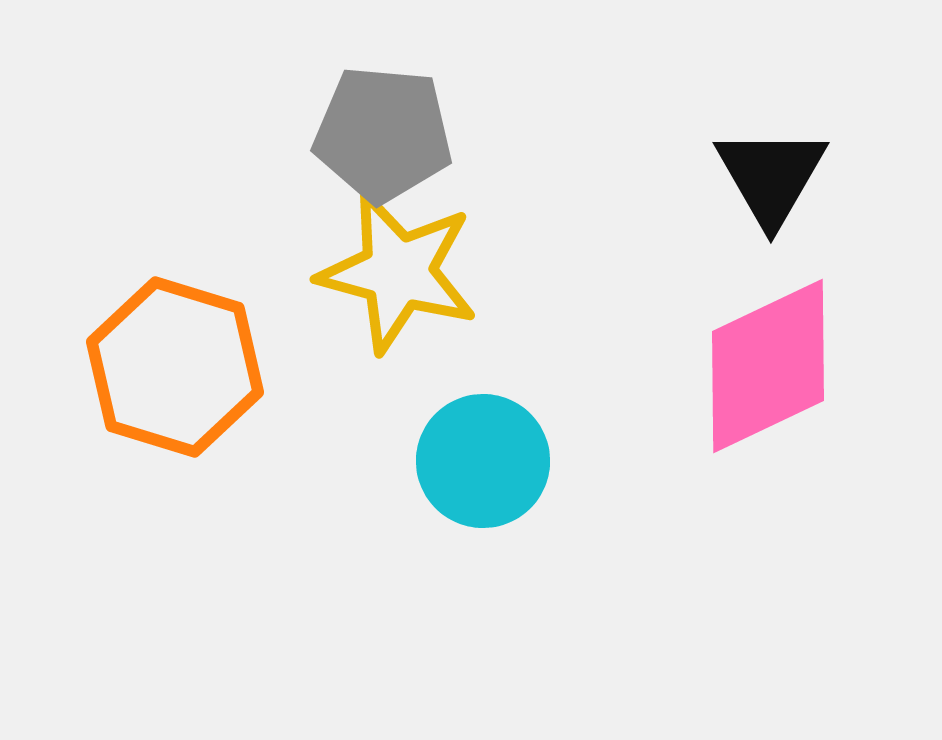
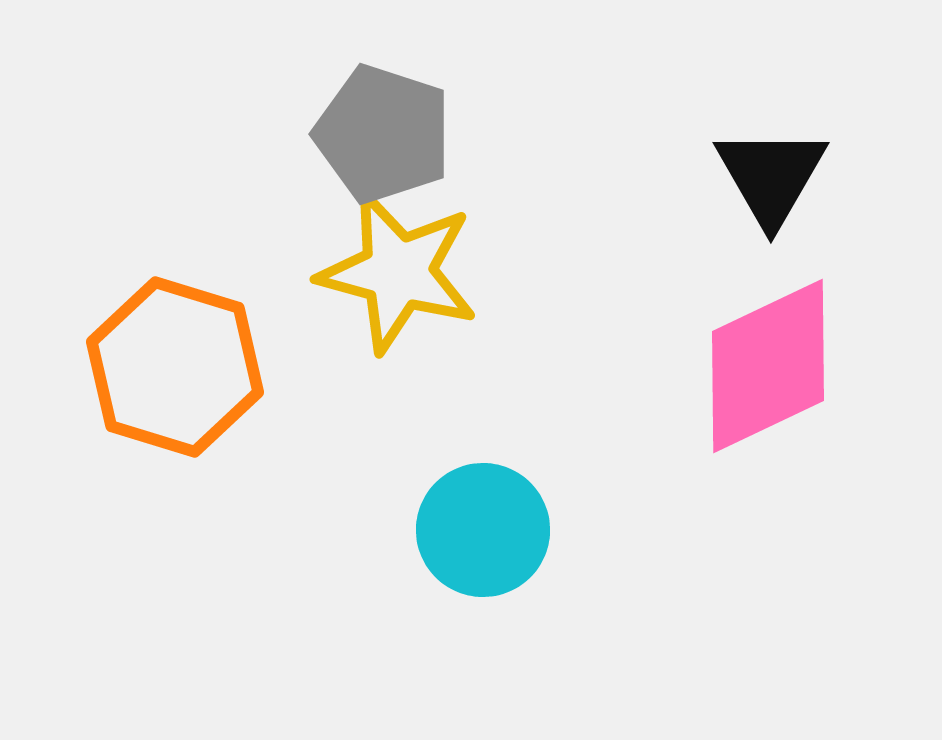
gray pentagon: rotated 13 degrees clockwise
cyan circle: moved 69 px down
